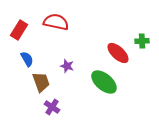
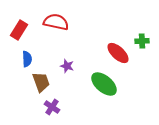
blue semicircle: rotated 28 degrees clockwise
green ellipse: moved 2 px down
